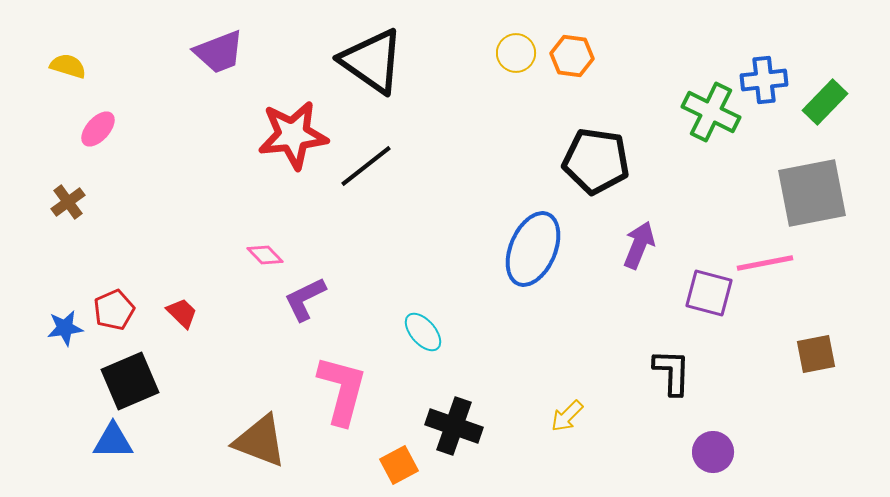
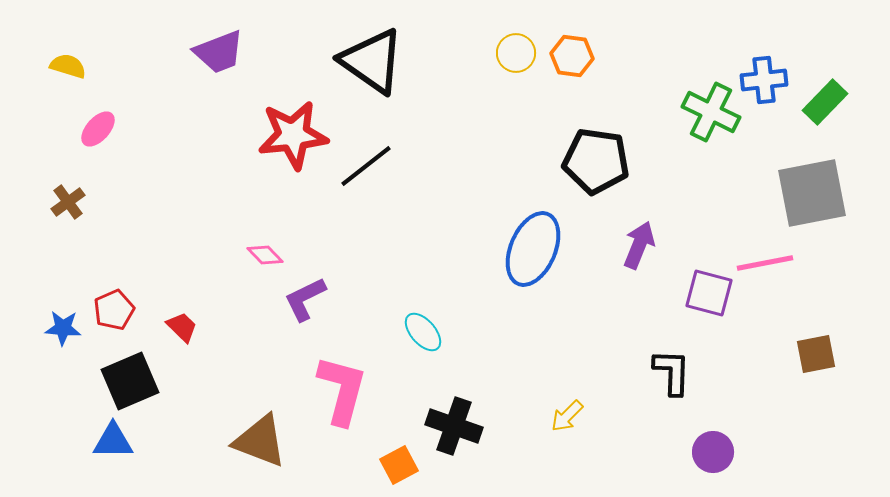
red trapezoid: moved 14 px down
blue star: moved 2 px left; rotated 12 degrees clockwise
